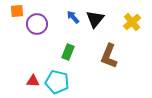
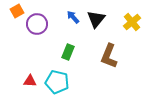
orange square: rotated 24 degrees counterclockwise
black triangle: moved 1 px right
red triangle: moved 3 px left
